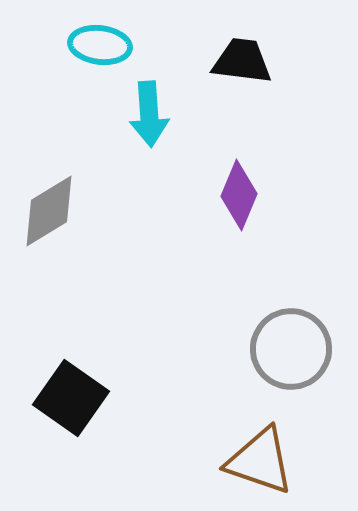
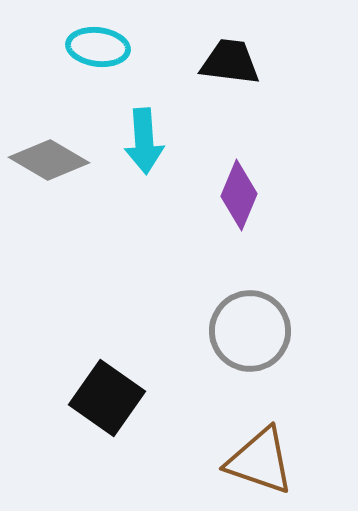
cyan ellipse: moved 2 px left, 2 px down
black trapezoid: moved 12 px left, 1 px down
cyan arrow: moved 5 px left, 27 px down
gray diamond: moved 51 px up; rotated 62 degrees clockwise
gray circle: moved 41 px left, 18 px up
black square: moved 36 px right
